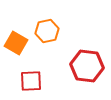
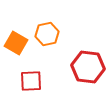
orange hexagon: moved 3 px down
red hexagon: moved 1 px right, 1 px down
